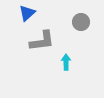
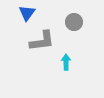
blue triangle: rotated 12 degrees counterclockwise
gray circle: moved 7 px left
